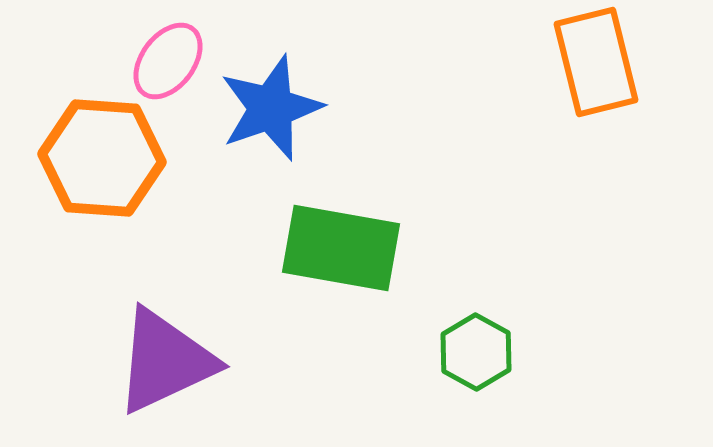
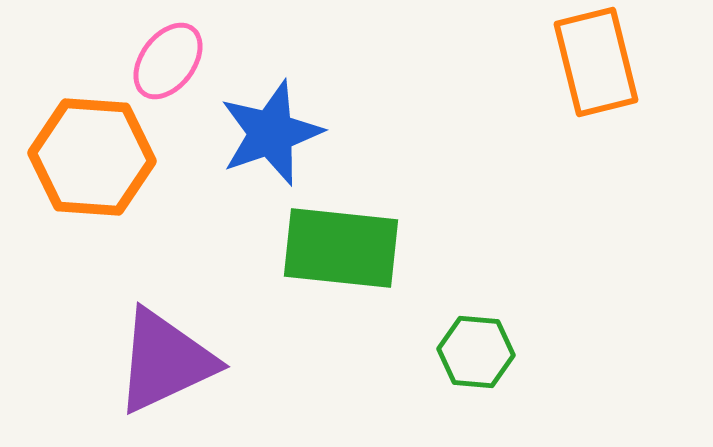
blue star: moved 25 px down
orange hexagon: moved 10 px left, 1 px up
green rectangle: rotated 4 degrees counterclockwise
green hexagon: rotated 24 degrees counterclockwise
